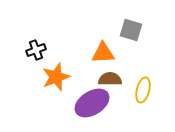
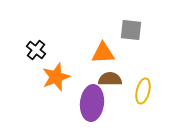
gray square: rotated 10 degrees counterclockwise
black cross: rotated 30 degrees counterclockwise
yellow ellipse: moved 1 px down
purple ellipse: rotated 52 degrees counterclockwise
